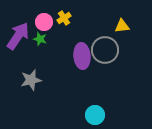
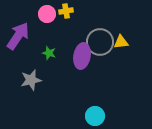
yellow cross: moved 2 px right, 7 px up; rotated 24 degrees clockwise
pink circle: moved 3 px right, 8 px up
yellow triangle: moved 1 px left, 16 px down
green star: moved 9 px right, 14 px down
gray circle: moved 5 px left, 8 px up
purple ellipse: rotated 15 degrees clockwise
cyan circle: moved 1 px down
